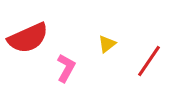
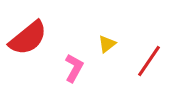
red semicircle: rotated 15 degrees counterclockwise
pink L-shape: moved 8 px right
